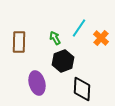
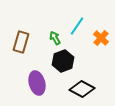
cyan line: moved 2 px left, 2 px up
brown rectangle: moved 2 px right; rotated 15 degrees clockwise
black diamond: rotated 65 degrees counterclockwise
